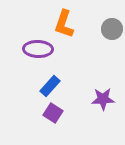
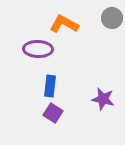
orange L-shape: rotated 100 degrees clockwise
gray circle: moved 11 px up
blue rectangle: rotated 35 degrees counterclockwise
purple star: rotated 15 degrees clockwise
